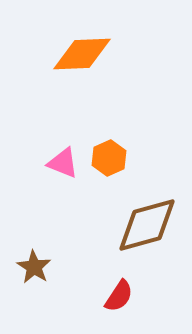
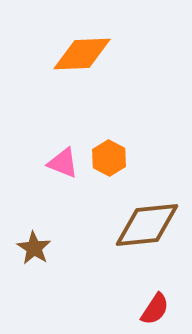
orange hexagon: rotated 8 degrees counterclockwise
brown diamond: rotated 10 degrees clockwise
brown star: moved 19 px up
red semicircle: moved 36 px right, 13 px down
